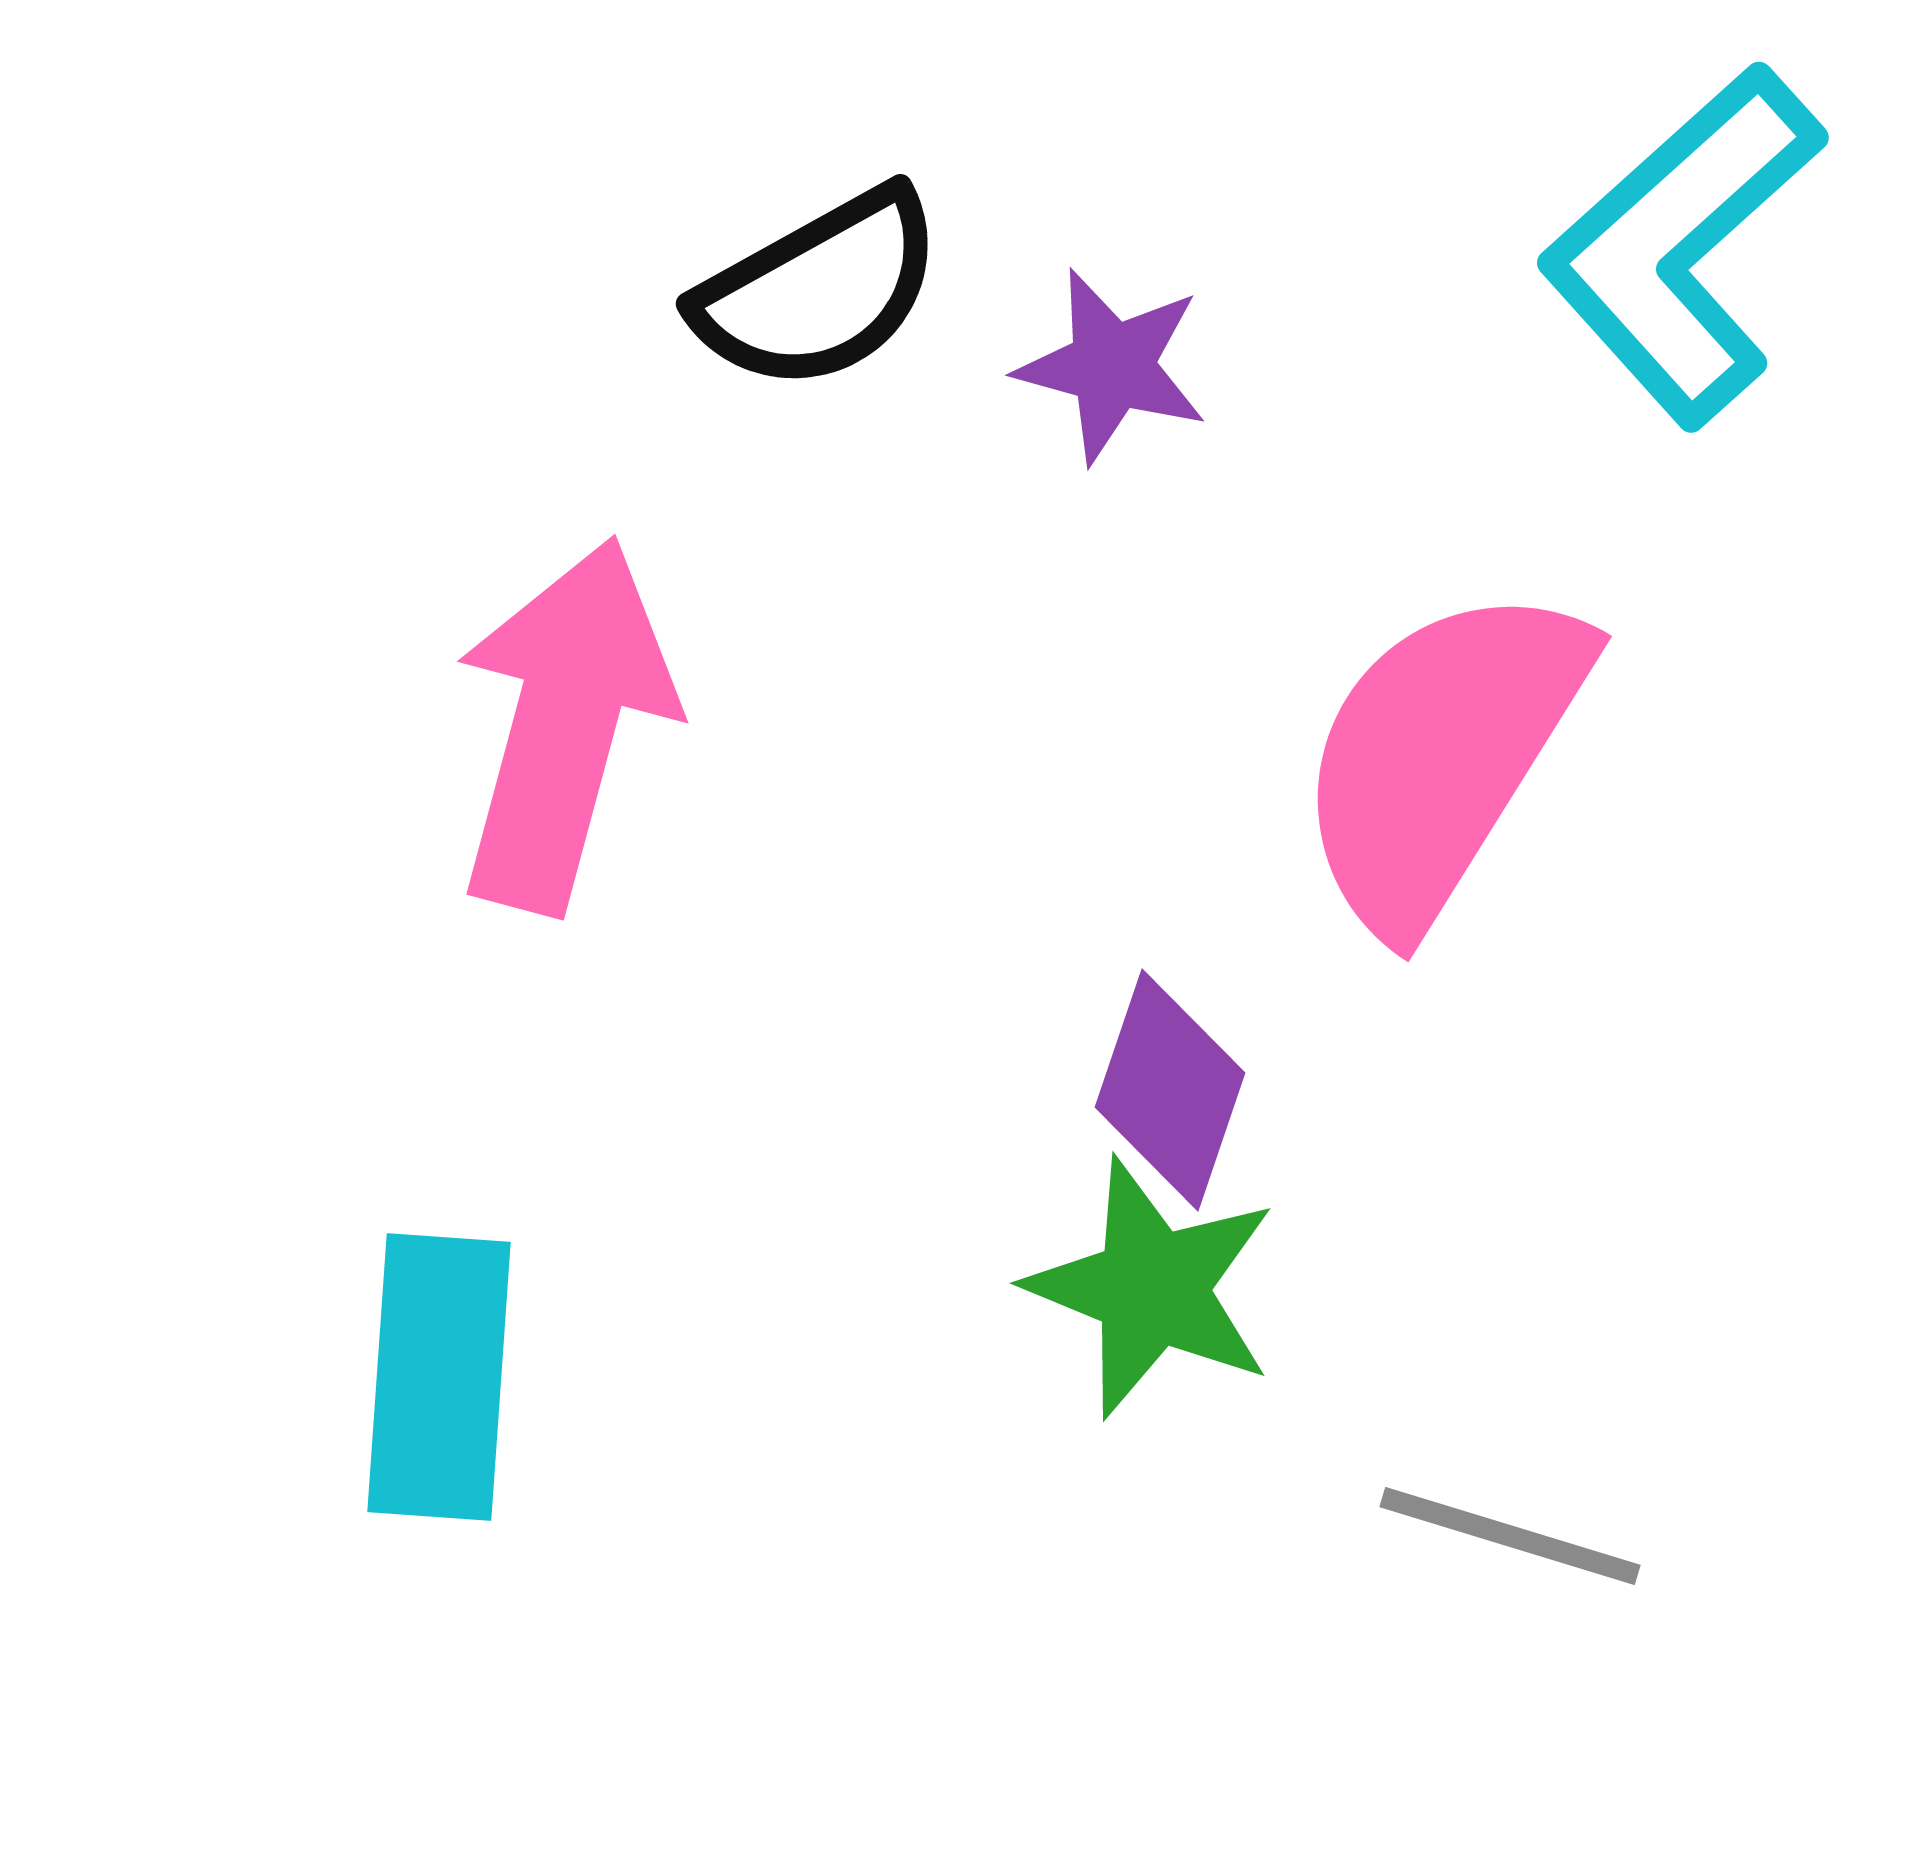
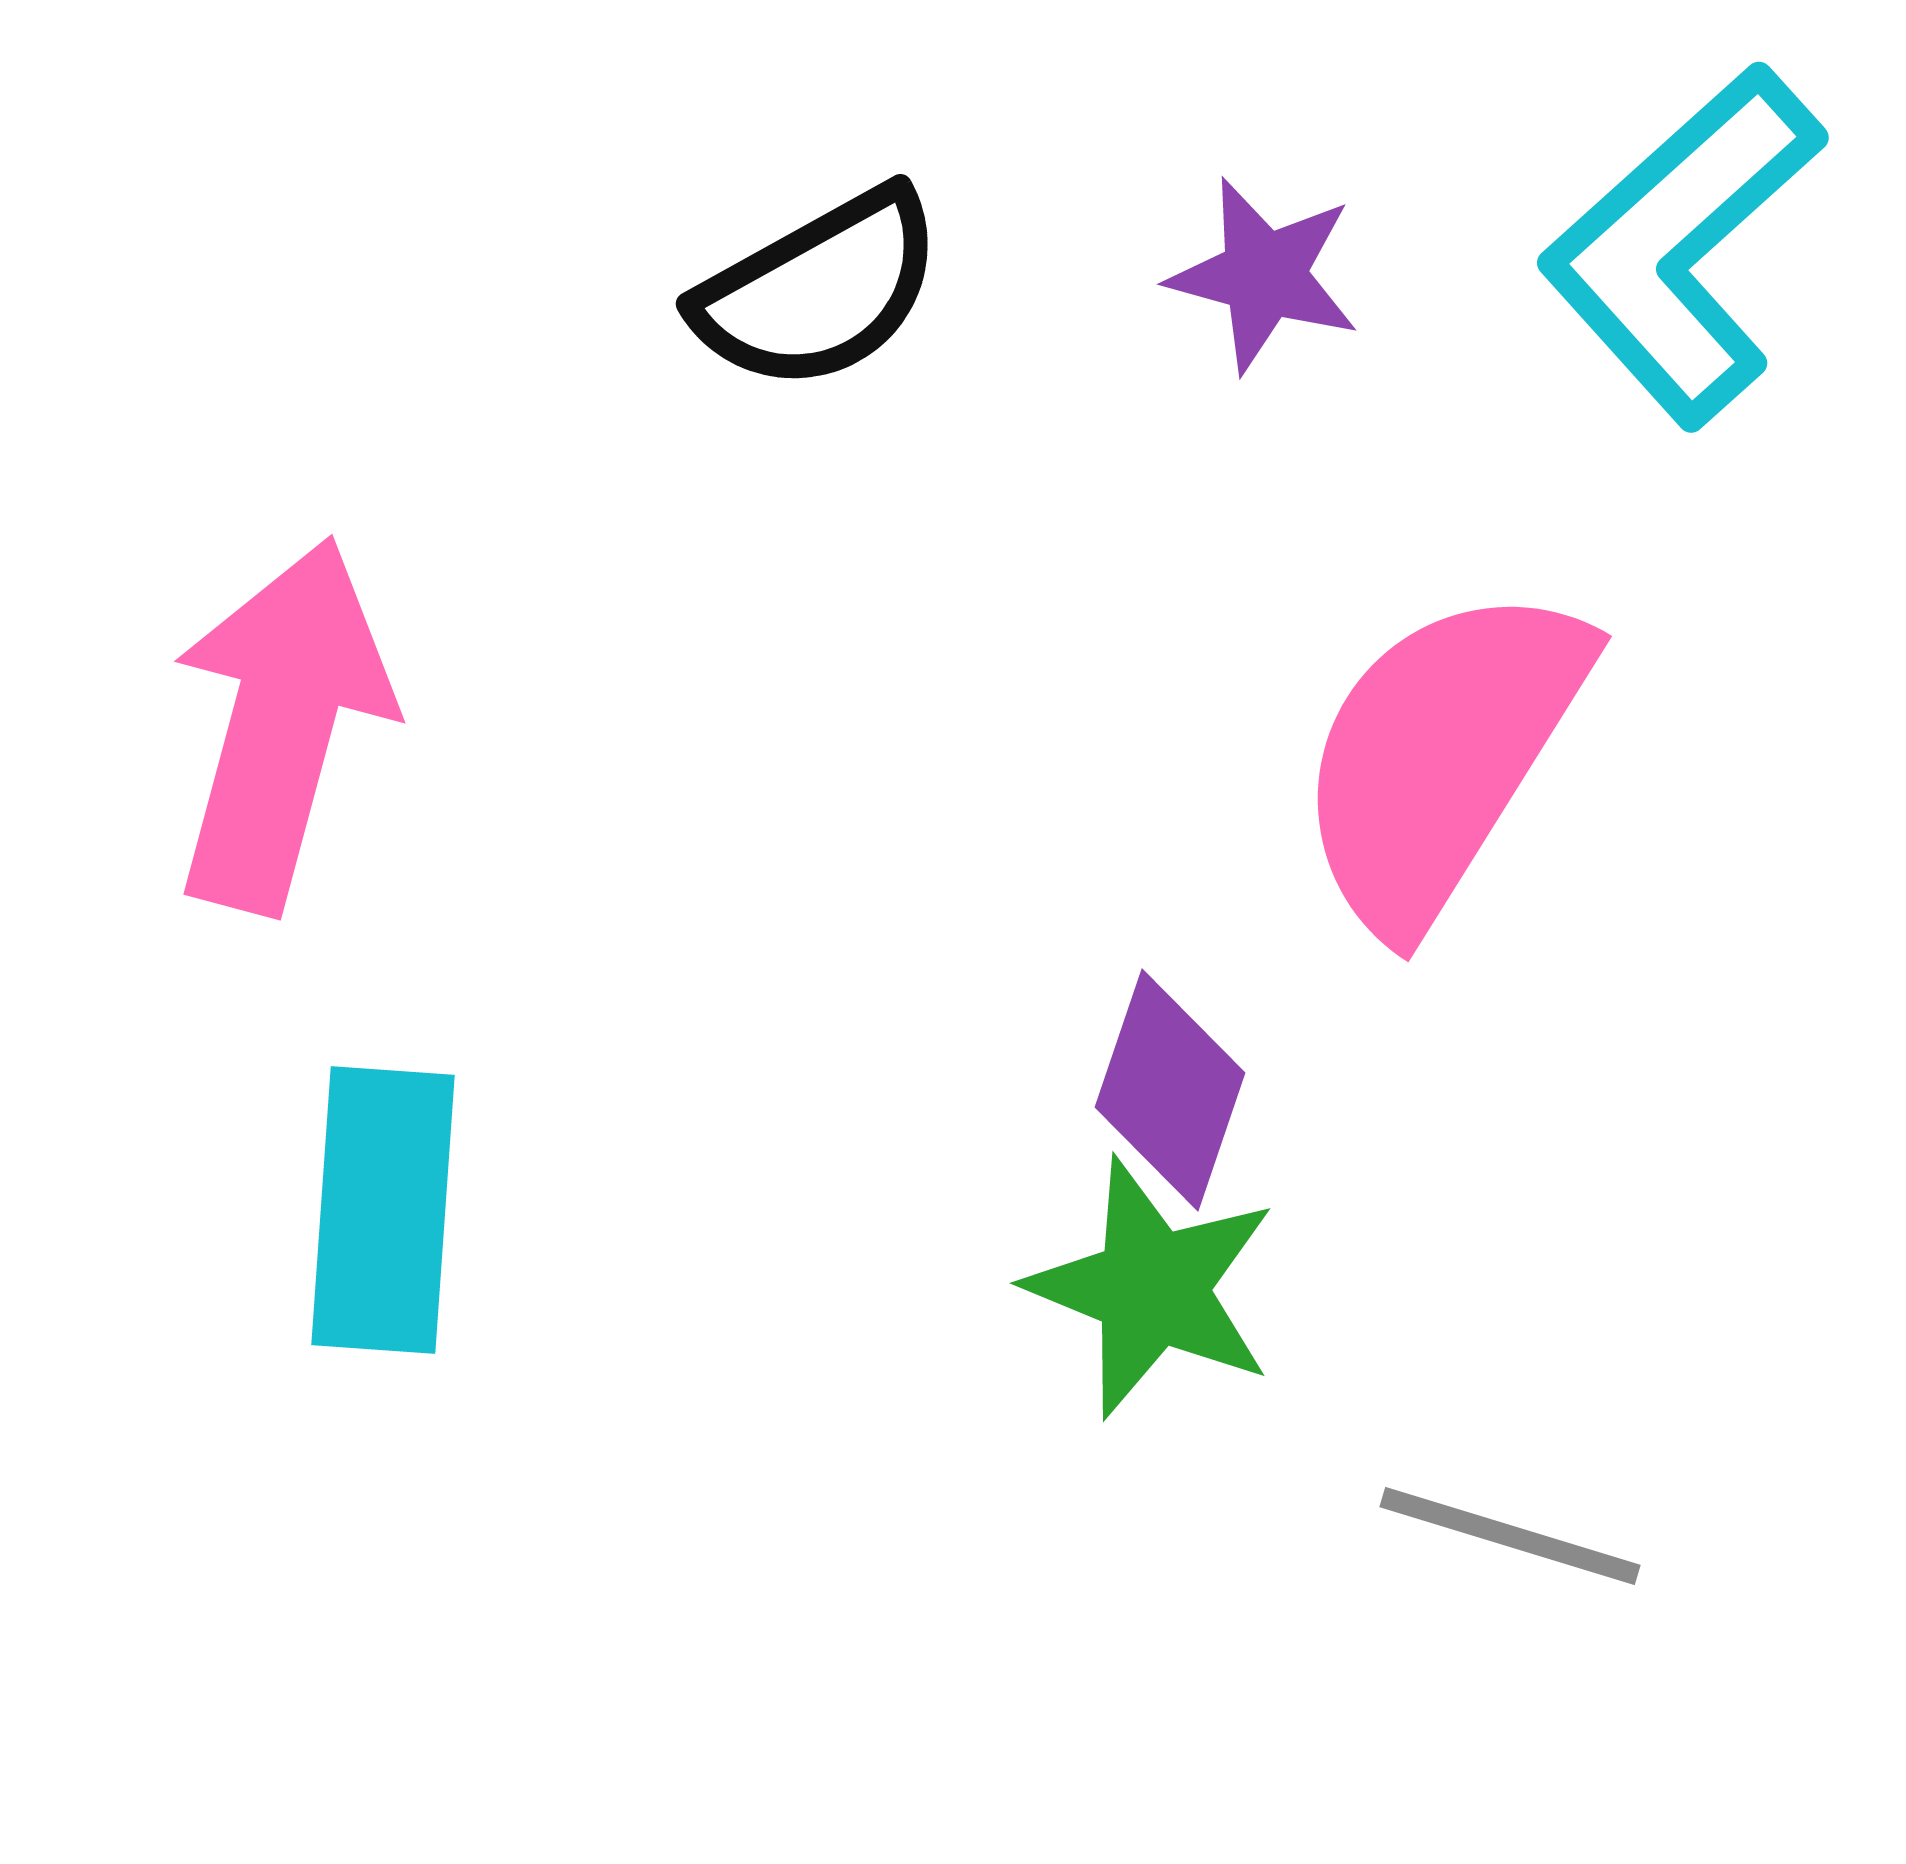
purple star: moved 152 px right, 91 px up
pink arrow: moved 283 px left
cyan rectangle: moved 56 px left, 167 px up
